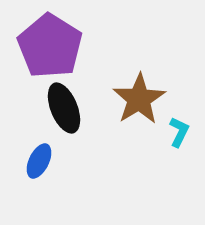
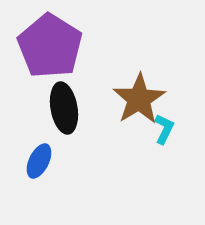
black ellipse: rotated 12 degrees clockwise
cyan L-shape: moved 15 px left, 3 px up
